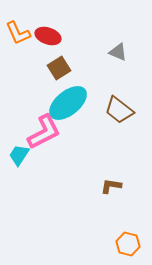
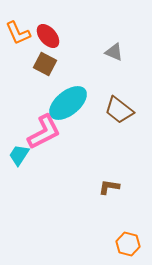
red ellipse: rotated 30 degrees clockwise
gray triangle: moved 4 px left
brown square: moved 14 px left, 4 px up; rotated 30 degrees counterclockwise
brown L-shape: moved 2 px left, 1 px down
